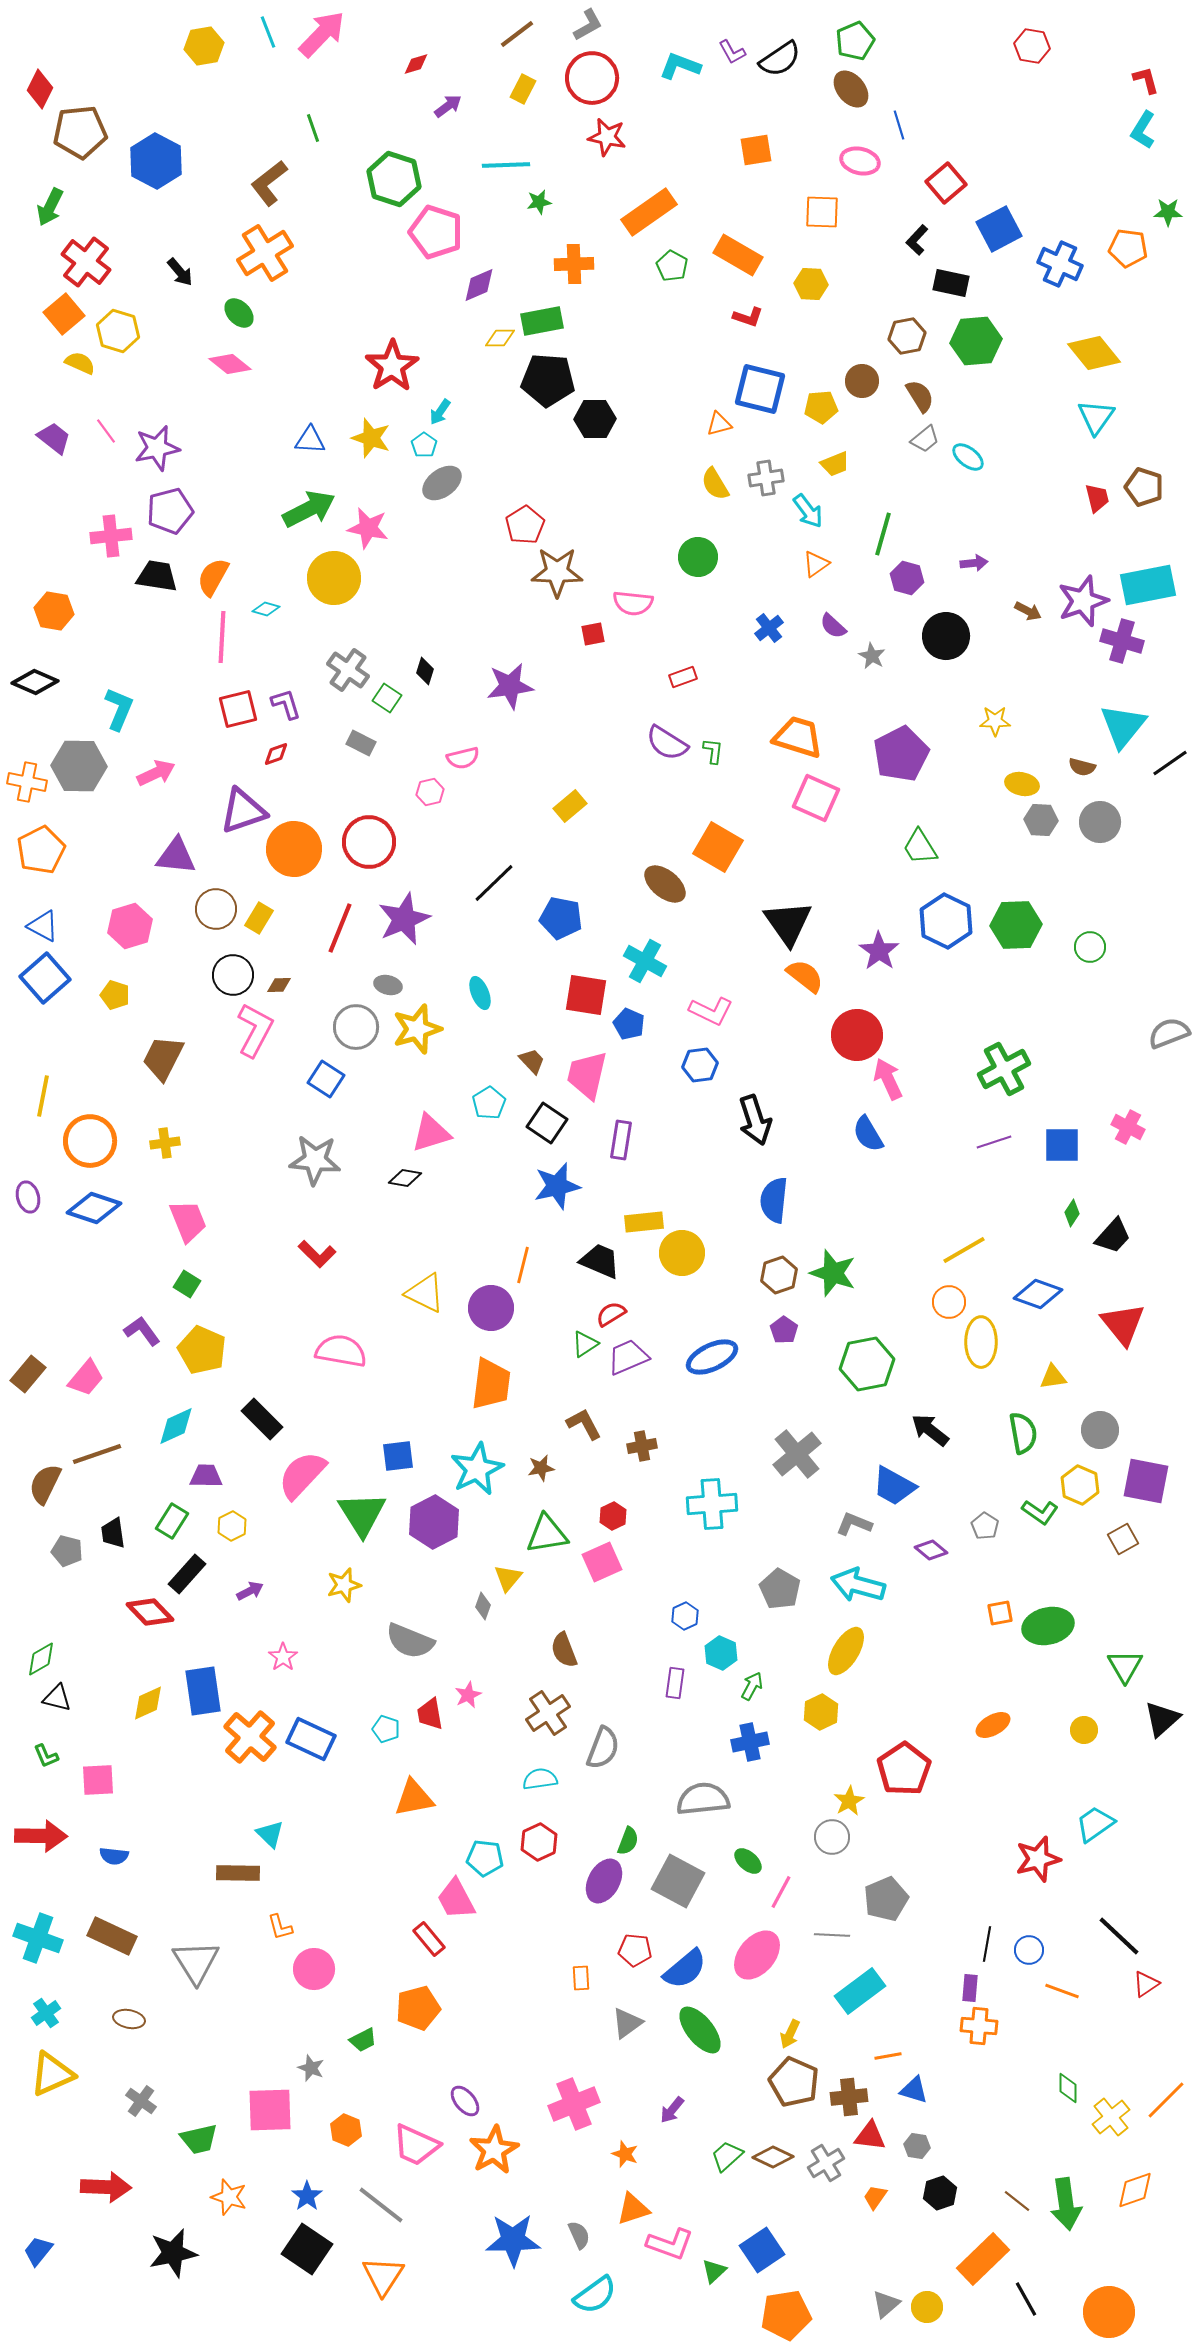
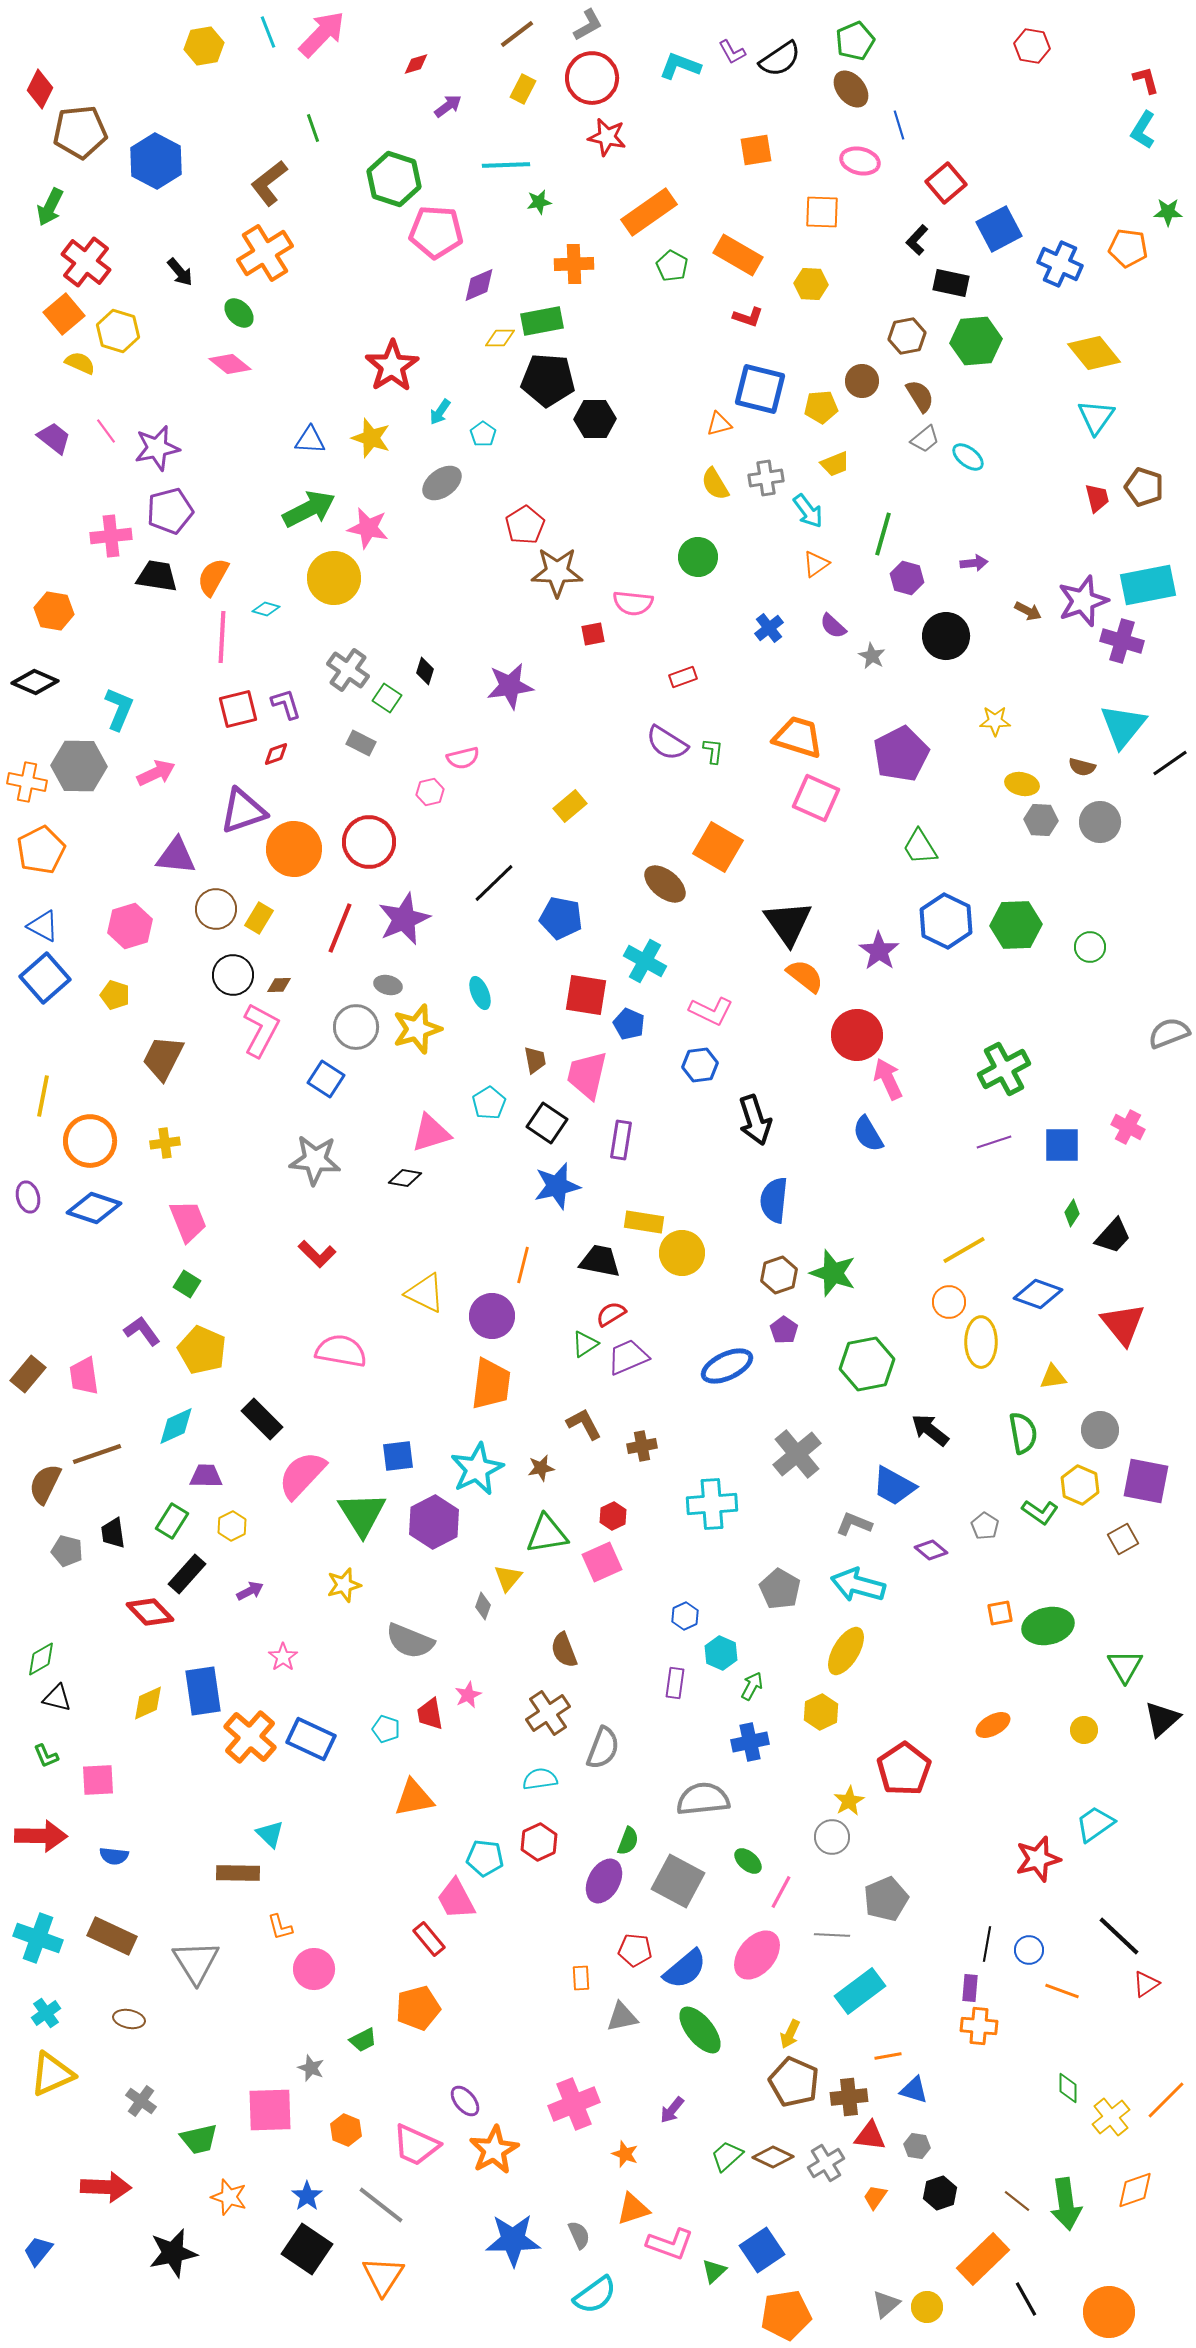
pink pentagon at (436, 232): rotated 14 degrees counterclockwise
cyan pentagon at (424, 445): moved 59 px right, 11 px up
pink L-shape at (255, 1030): moved 6 px right
brown trapezoid at (532, 1061): moved 3 px right, 1 px up; rotated 32 degrees clockwise
yellow rectangle at (644, 1222): rotated 15 degrees clockwise
black trapezoid at (600, 1261): rotated 12 degrees counterclockwise
purple circle at (491, 1308): moved 1 px right, 8 px down
blue ellipse at (712, 1357): moved 15 px right, 9 px down
pink trapezoid at (86, 1378): moved 2 px left, 2 px up; rotated 132 degrees clockwise
gray triangle at (627, 2023): moved 5 px left, 6 px up; rotated 24 degrees clockwise
